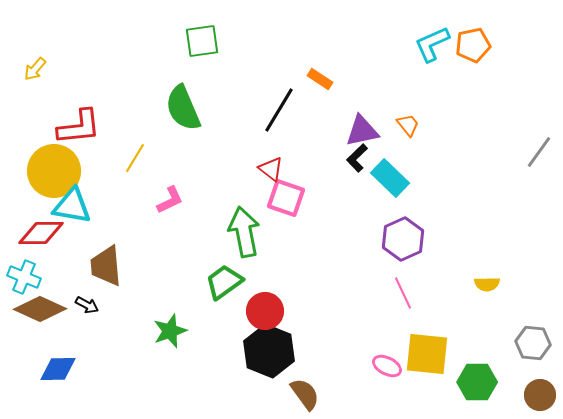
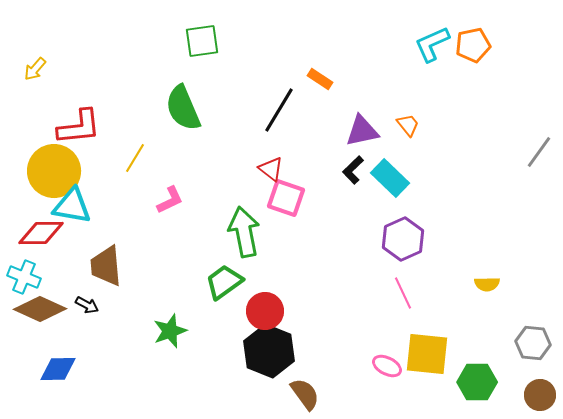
black L-shape: moved 4 px left, 12 px down
